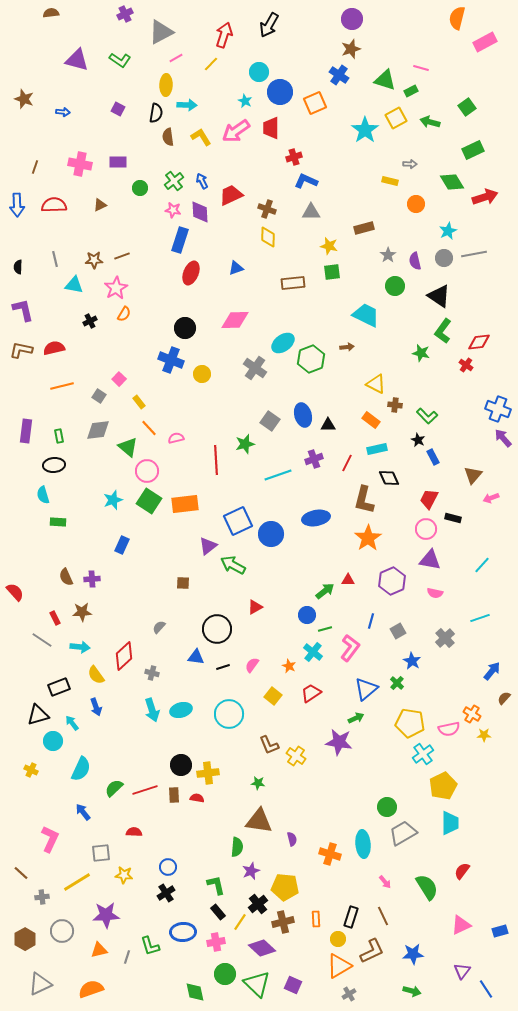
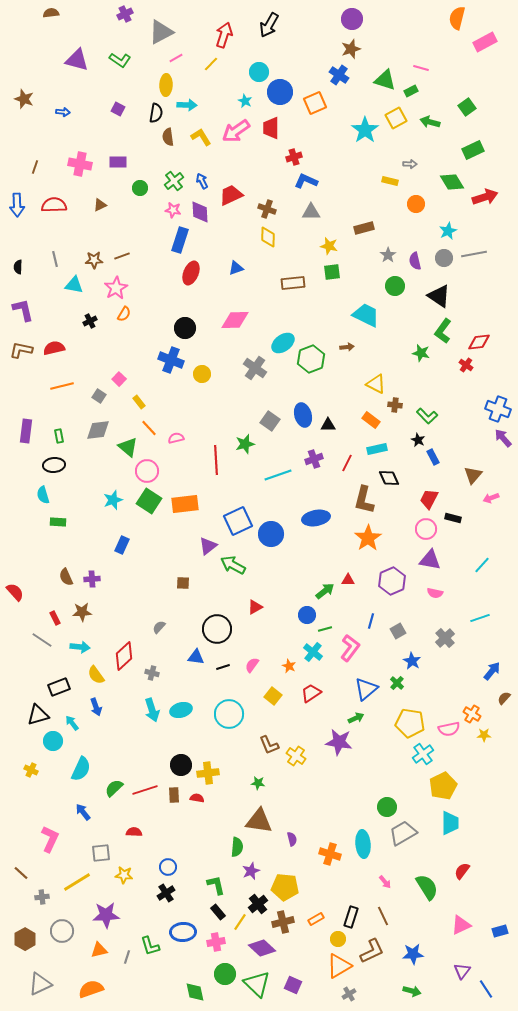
orange rectangle at (316, 919): rotated 63 degrees clockwise
